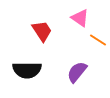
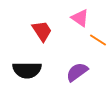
purple semicircle: rotated 15 degrees clockwise
